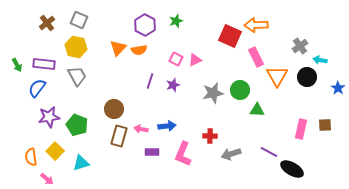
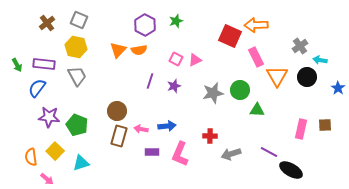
orange triangle at (118, 48): moved 2 px down
purple star at (173, 85): moved 1 px right, 1 px down
brown circle at (114, 109): moved 3 px right, 2 px down
purple star at (49, 117): rotated 15 degrees clockwise
pink L-shape at (183, 154): moved 3 px left
black ellipse at (292, 169): moved 1 px left, 1 px down
